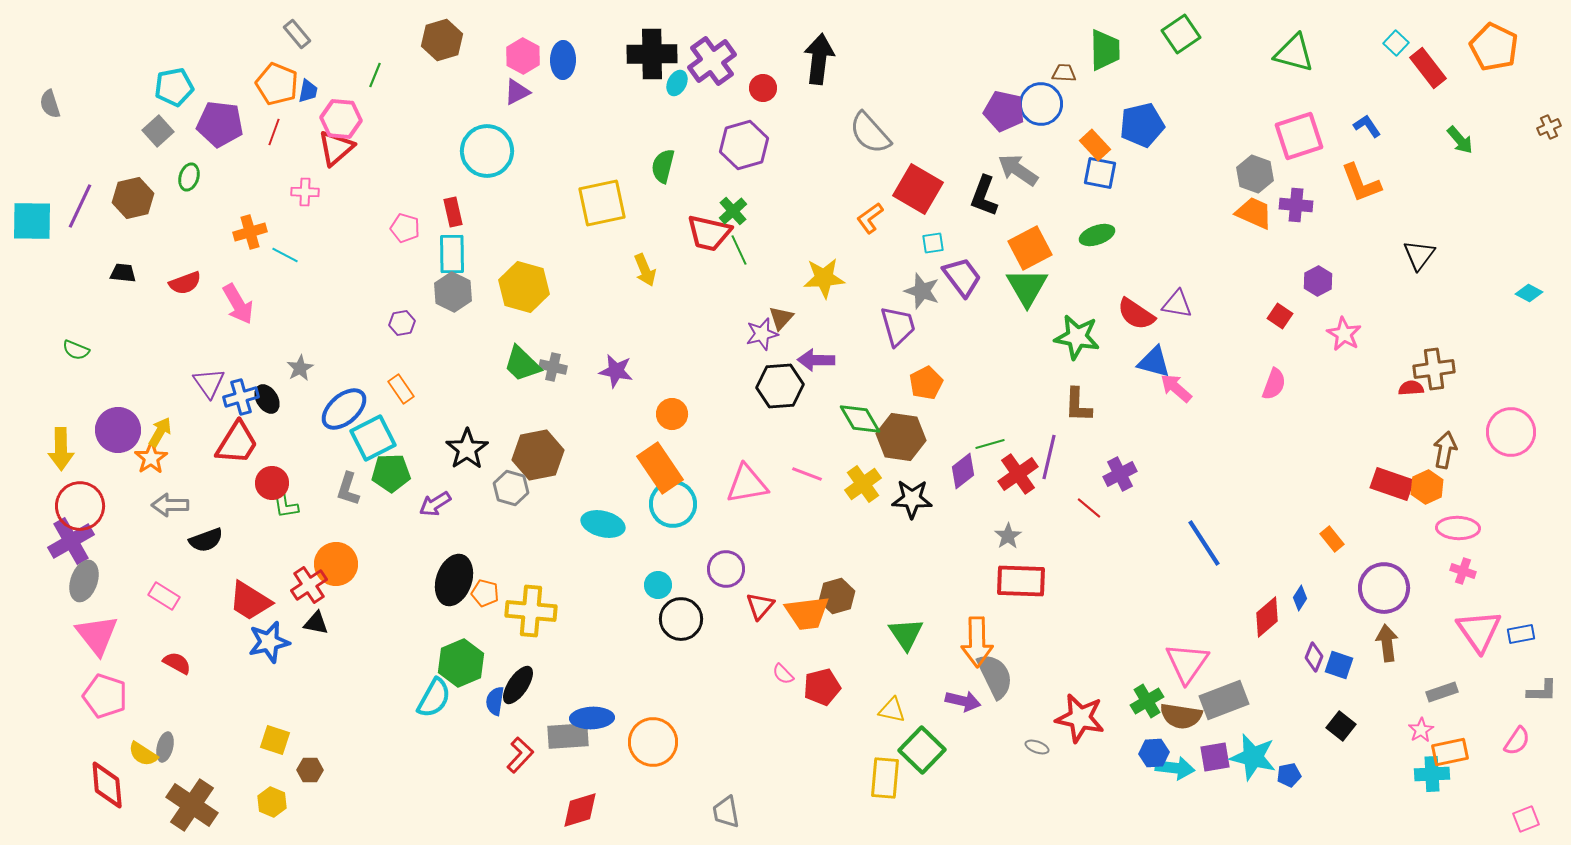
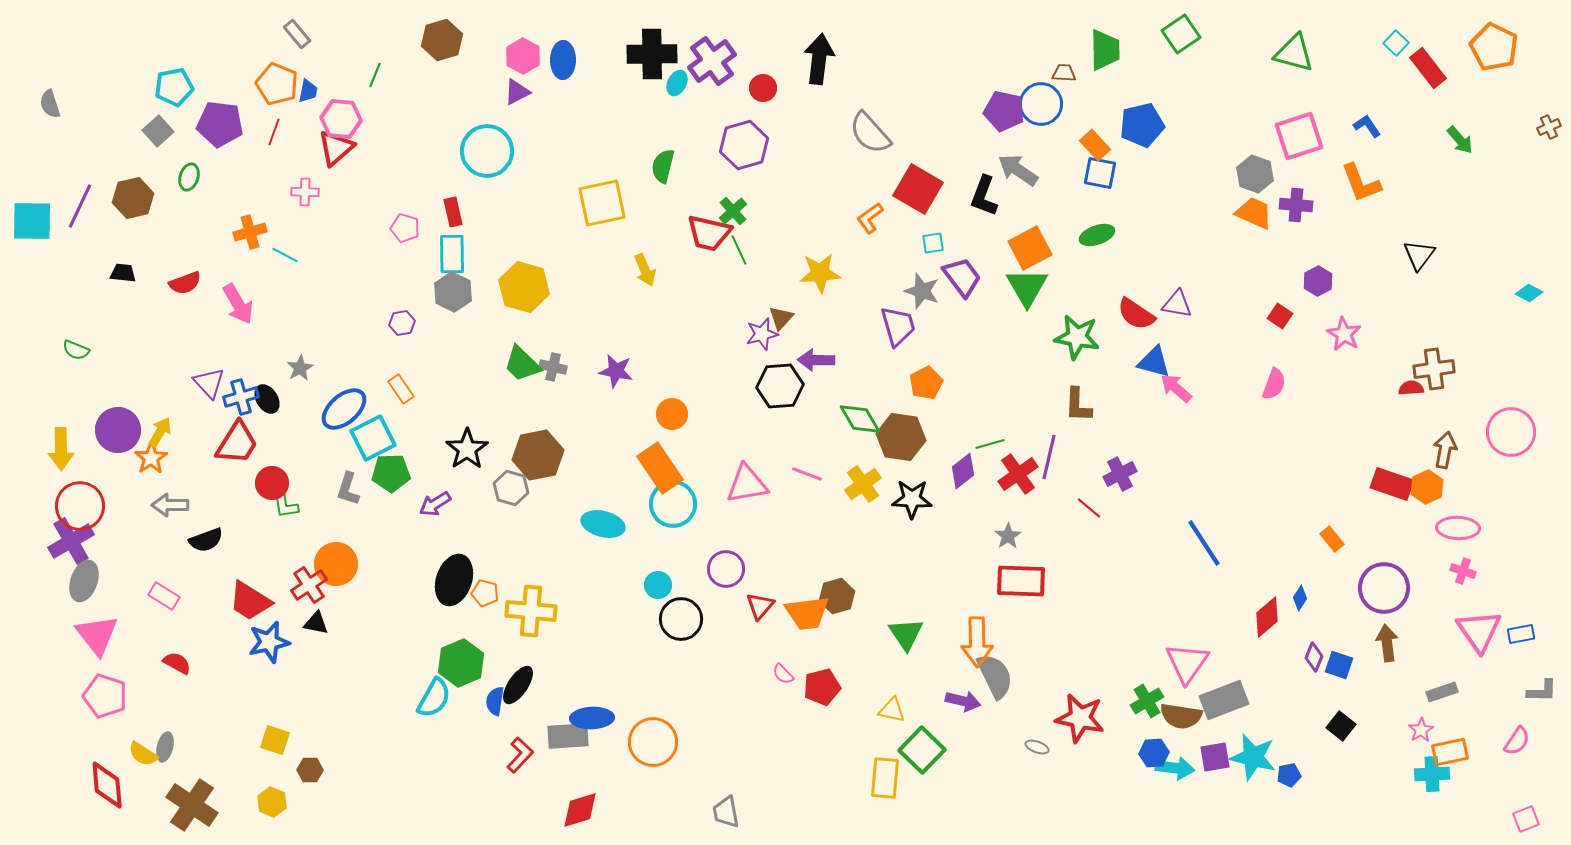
yellow star at (824, 278): moved 4 px left, 5 px up
purple triangle at (209, 383): rotated 8 degrees counterclockwise
